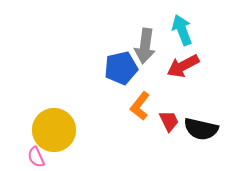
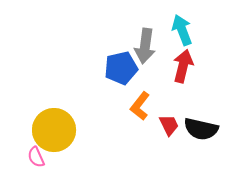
red arrow: rotated 132 degrees clockwise
red trapezoid: moved 4 px down
